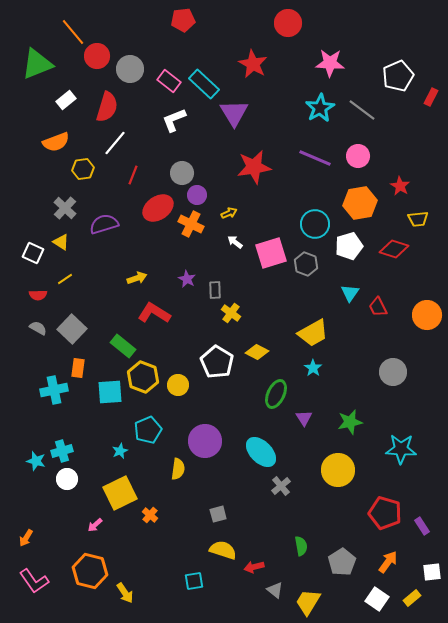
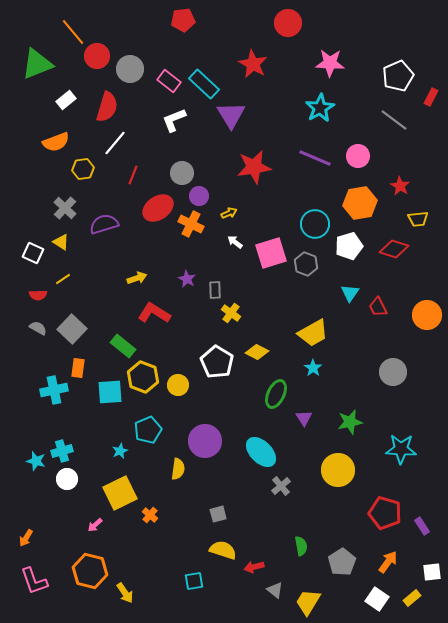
gray line at (362, 110): moved 32 px right, 10 px down
purple triangle at (234, 113): moved 3 px left, 2 px down
purple circle at (197, 195): moved 2 px right, 1 px down
yellow line at (65, 279): moved 2 px left
pink L-shape at (34, 581): rotated 16 degrees clockwise
